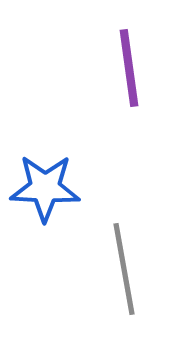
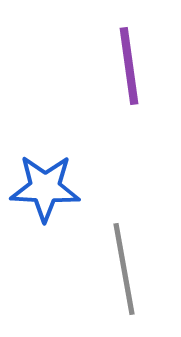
purple line: moved 2 px up
